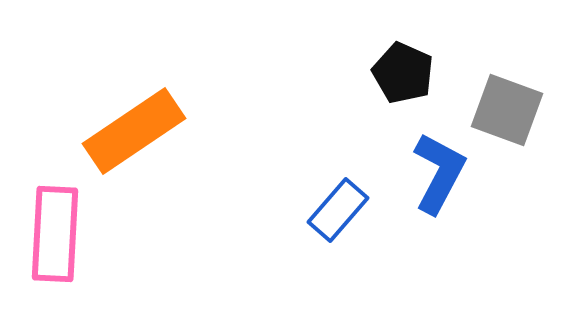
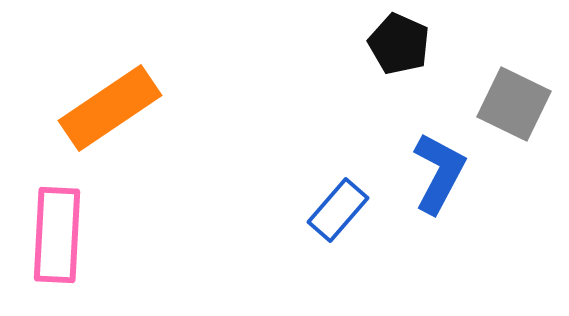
black pentagon: moved 4 px left, 29 px up
gray square: moved 7 px right, 6 px up; rotated 6 degrees clockwise
orange rectangle: moved 24 px left, 23 px up
pink rectangle: moved 2 px right, 1 px down
